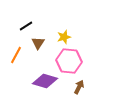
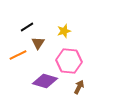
black line: moved 1 px right, 1 px down
yellow star: moved 6 px up
orange line: moved 2 px right; rotated 36 degrees clockwise
